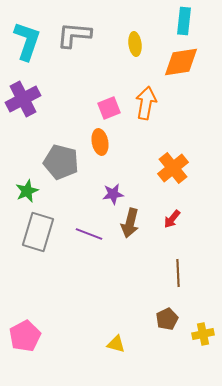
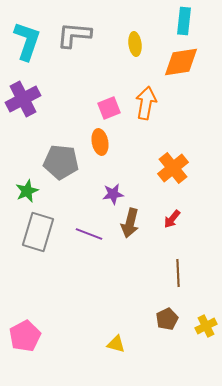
gray pentagon: rotated 8 degrees counterclockwise
yellow cross: moved 3 px right, 8 px up; rotated 15 degrees counterclockwise
